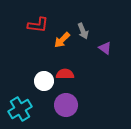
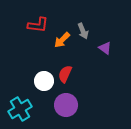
red semicircle: rotated 66 degrees counterclockwise
